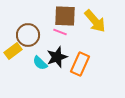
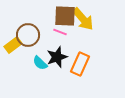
yellow arrow: moved 12 px left, 2 px up
yellow rectangle: moved 6 px up
